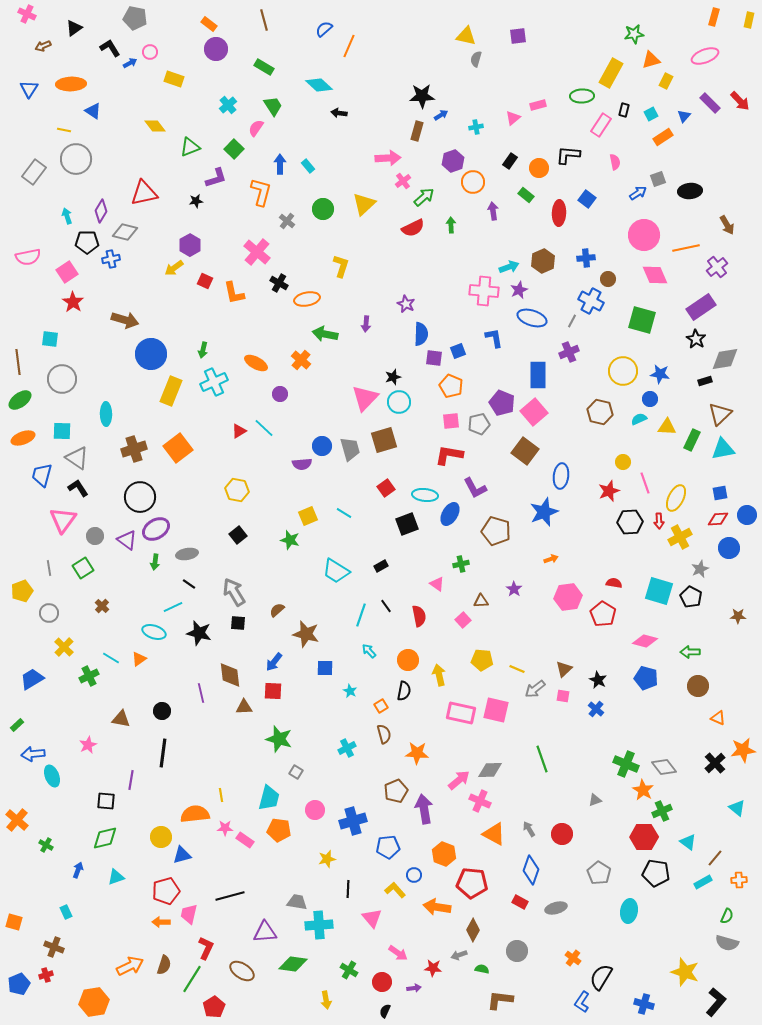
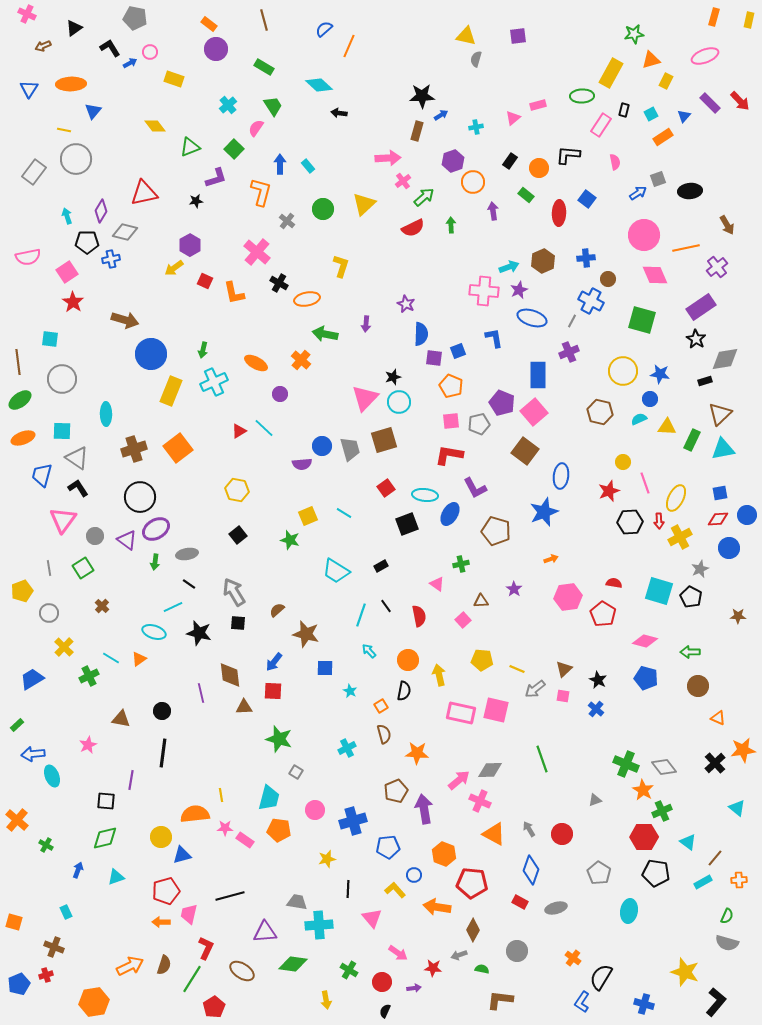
blue triangle at (93, 111): rotated 36 degrees clockwise
